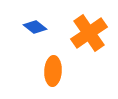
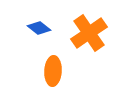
blue diamond: moved 4 px right, 1 px down
